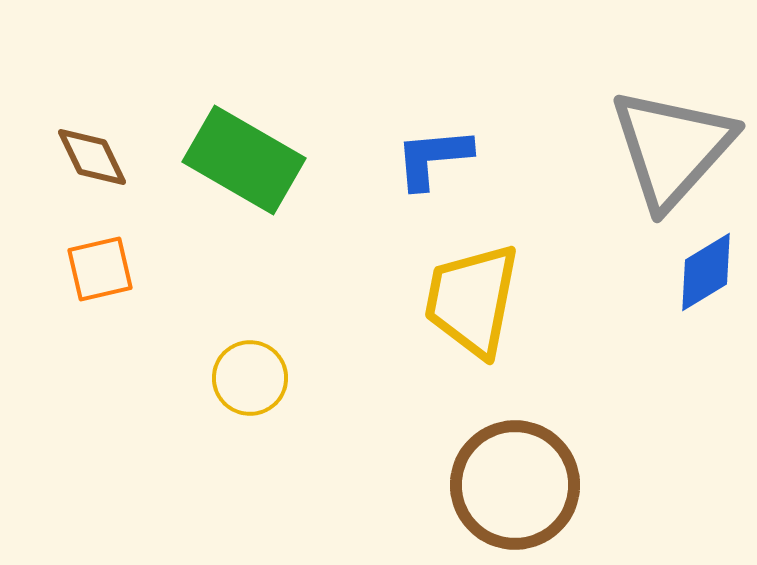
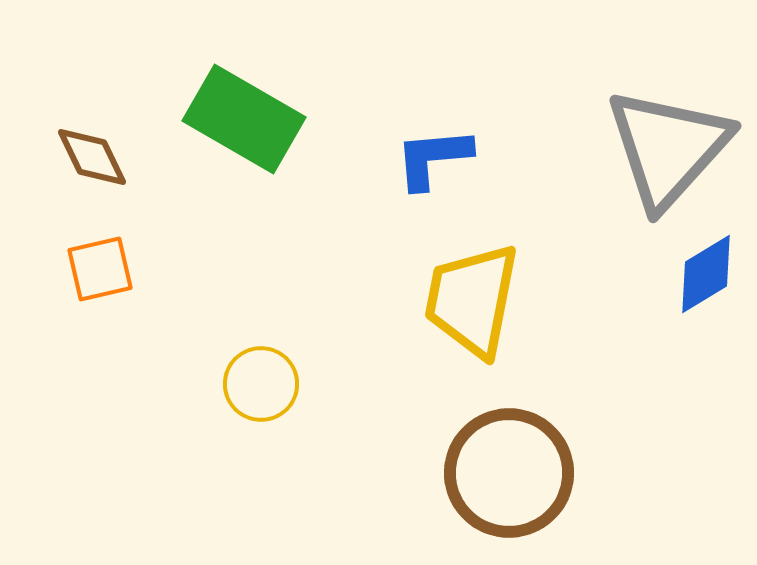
gray triangle: moved 4 px left
green rectangle: moved 41 px up
blue diamond: moved 2 px down
yellow circle: moved 11 px right, 6 px down
brown circle: moved 6 px left, 12 px up
